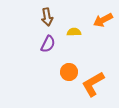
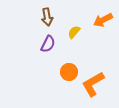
yellow semicircle: rotated 48 degrees counterclockwise
